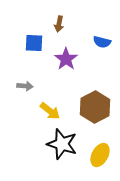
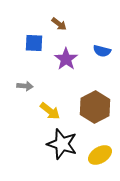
brown arrow: rotated 63 degrees counterclockwise
blue semicircle: moved 9 px down
yellow ellipse: rotated 30 degrees clockwise
